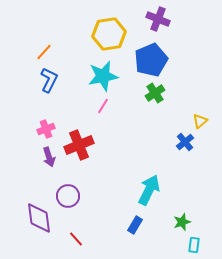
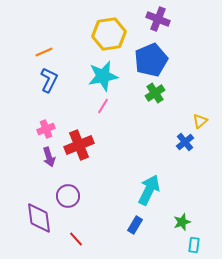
orange line: rotated 24 degrees clockwise
